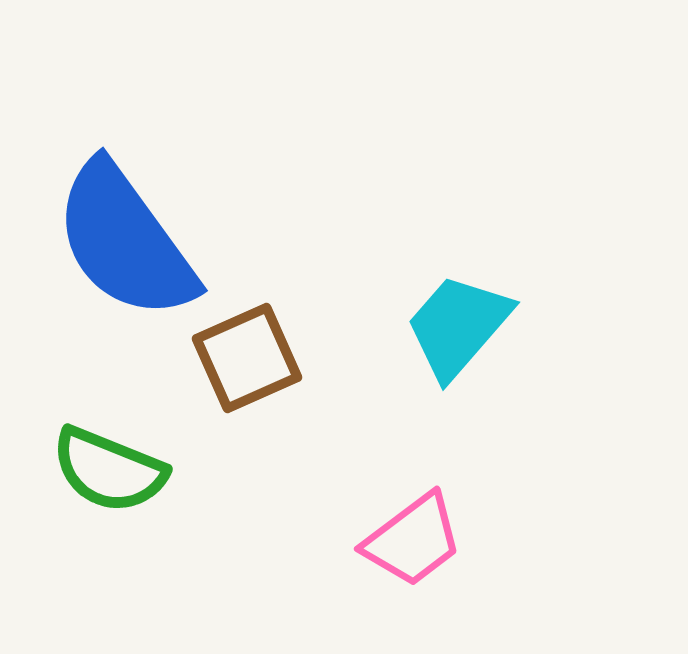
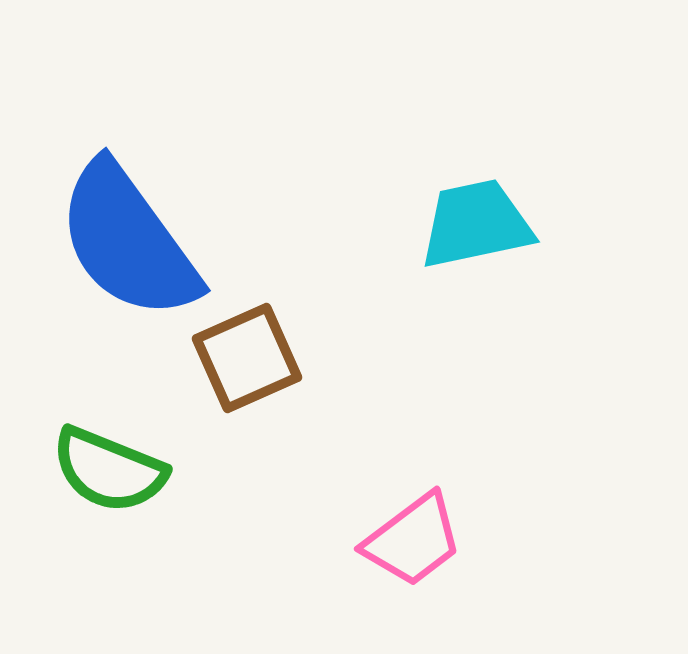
blue semicircle: moved 3 px right
cyan trapezoid: moved 18 px right, 102 px up; rotated 37 degrees clockwise
